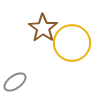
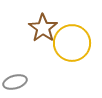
gray ellipse: rotated 20 degrees clockwise
